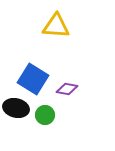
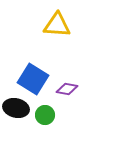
yellow triangle: moved 1 px right, 1 px up
